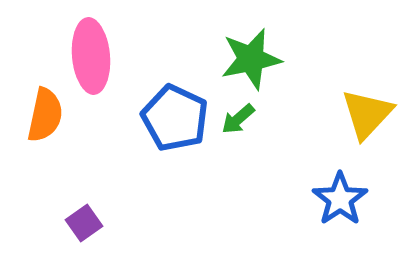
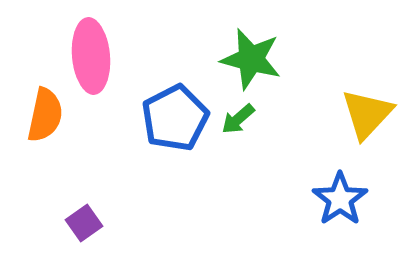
green star: rotated 26 degrees clockwise
blue pentagon: rotated 20 degrees clockwise
